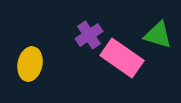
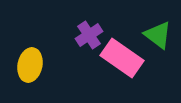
green triangle: rotated 20 degrees clockwise
yellow ellipse: moved 1 px down
